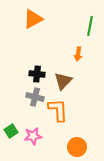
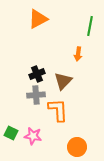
orange triangle: moved 5 px right
black cross: rotated 28 degrees counterclockwise
gray cross: moved 1 px right, 2 px up; rotated 18 degrees counterclockwise
green square: moved 2 px down; rotated 32 degrees counterclockwise
pink star: rotated 18 degrees clockwise
